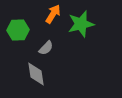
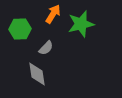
green hexagon: moved 2 px right, 1 px up
gray diamond: moved 1 px right
